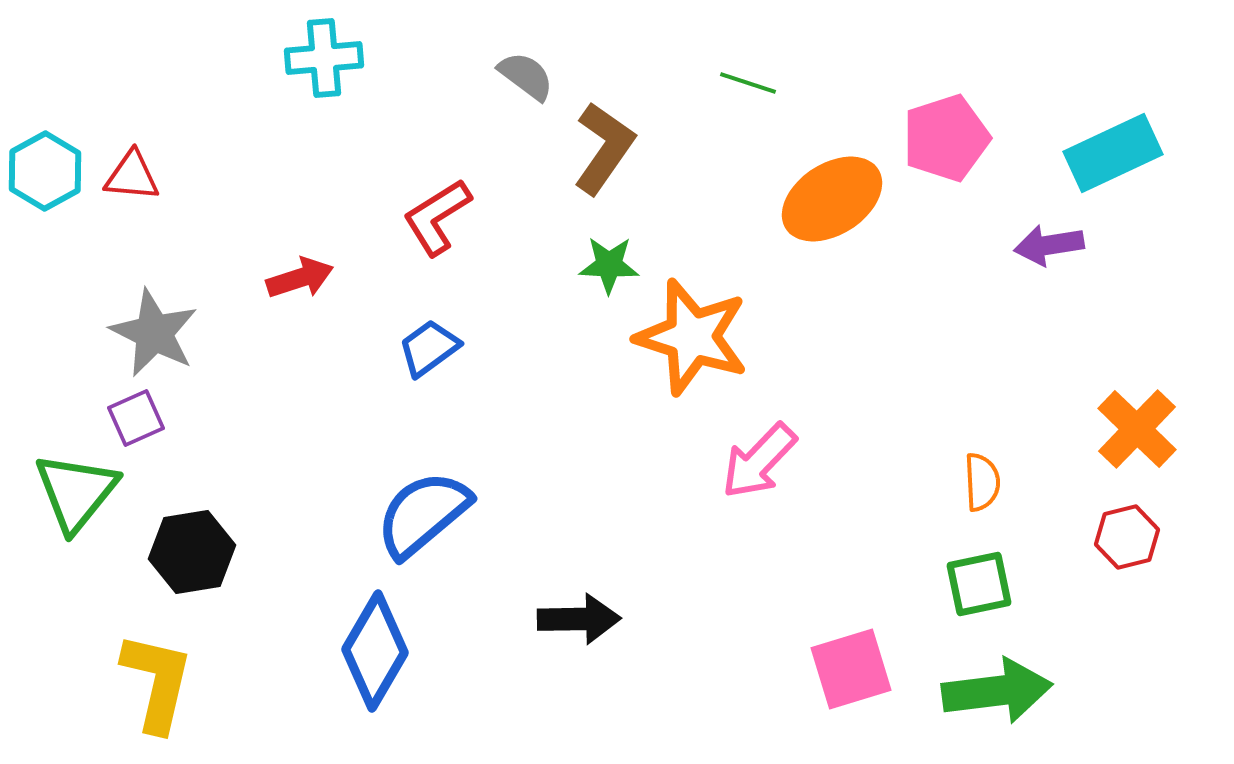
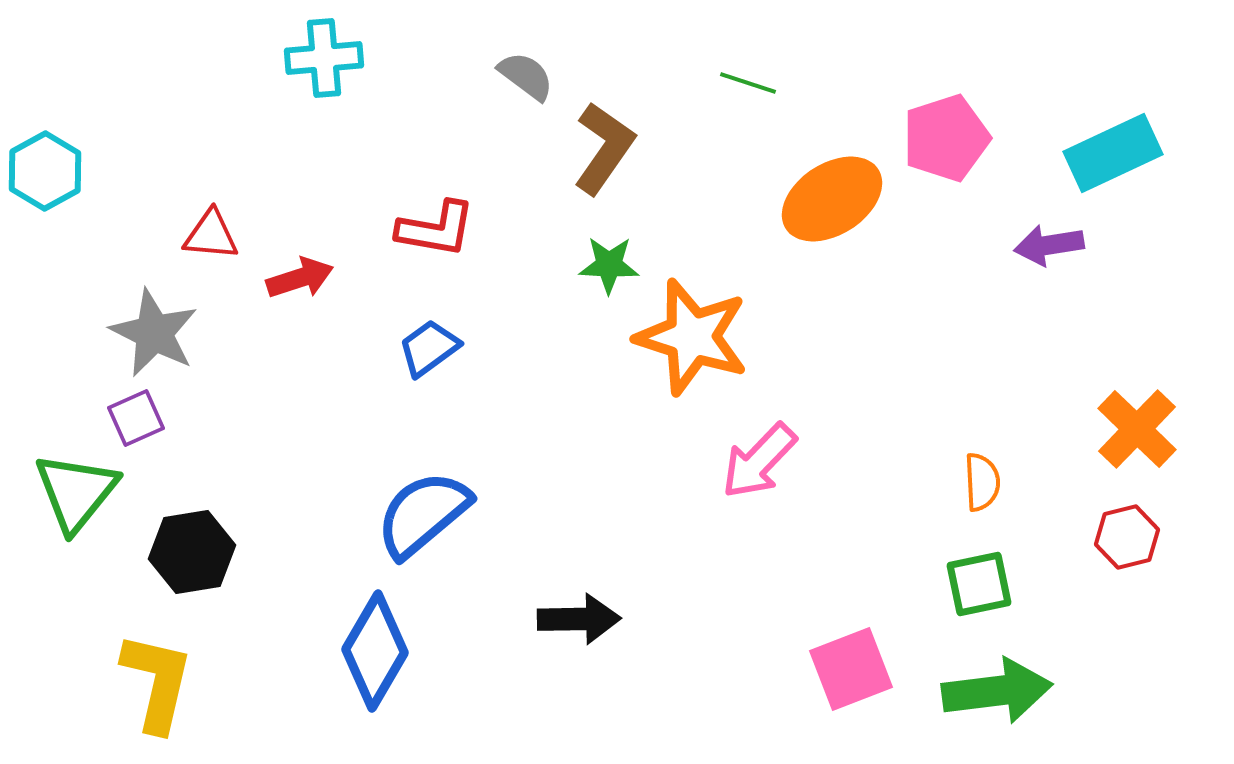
red triangle: moved 79 px right, 59 px down
red L-shape: moved 1 px left, 12 px down; rotated 138 degrees counterclockwise
pink square: rotated 4 degrees counterclockwise
